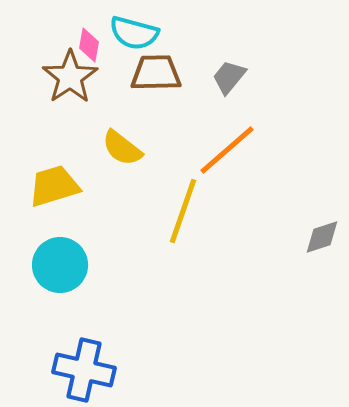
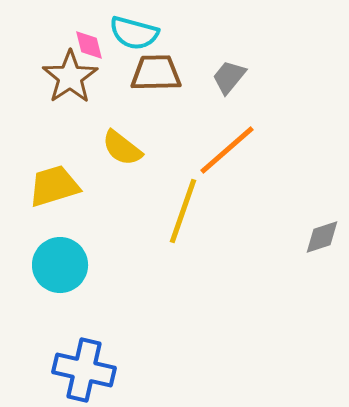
pink diamond: rotated 24 degrees counterclockwise
